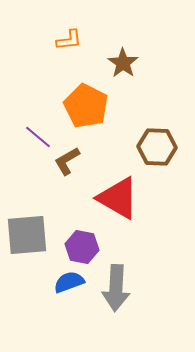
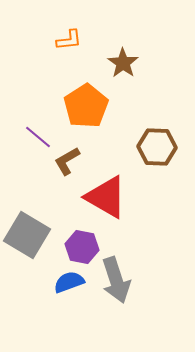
orange pentagon: rotated 12 degrees clockwise
red triangle: moved 12 px left, 1 px up
gray square: rotated 36 degrees clockwise
gray arrow: moved 8 px up; rotated 21 degrees counterclockwise
